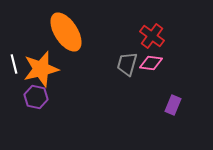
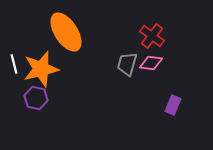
purple hexagon: moved 1 px down
